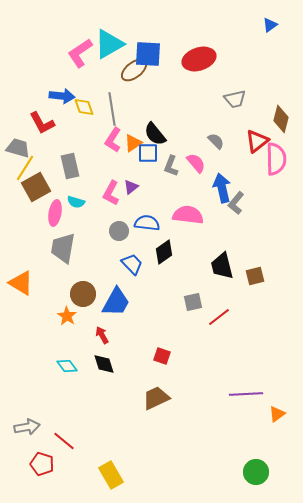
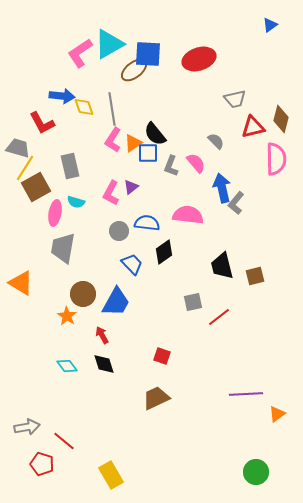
red triangle at (257, 141): moved 4 px left, 14 px up; rotated 25 degrees clockwise
